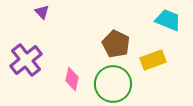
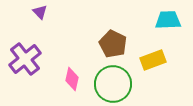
purple triangle: moved 2 px left
cyan trapezoid: rotated 24 degrees counterclockwise
brown pentagon: moved 3 px left
purple cross: moved 1 px left, 1 px up
